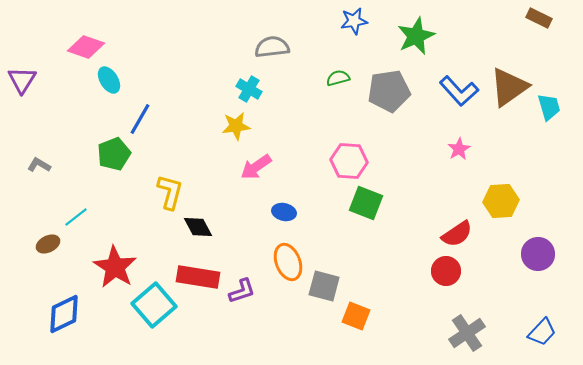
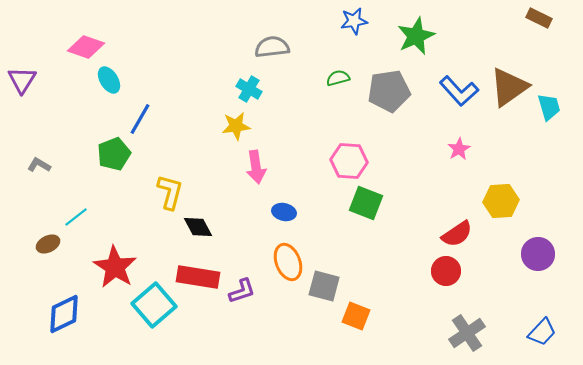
pink arrow: rotated 64 degrees counterclockwise
